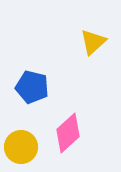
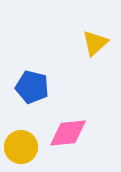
yellow triangle: moved 2 px right, 1 px down
pink diamond: rotated 36 degrees clockwise
